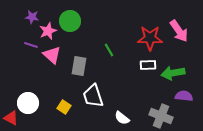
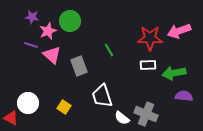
pink arrow: rotated 105 degrees clockwise
gray rectangle: rotated 30 degrees counterclockwise
green arrow: moved 1 px right
white trapezoid: moved 9 px right
gray cross: moved 15 px left, 2 px up
